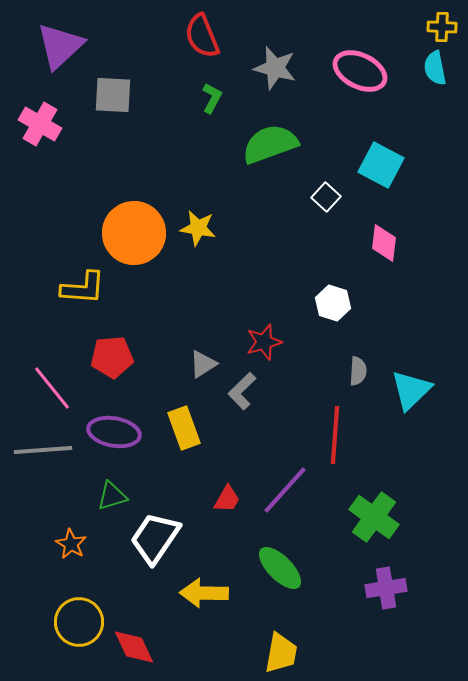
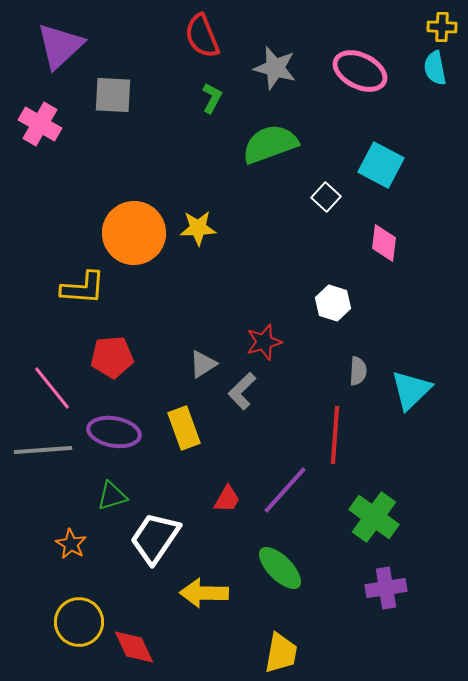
yellow star: rotated 12 degrees counterclockwise
